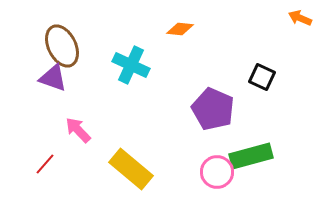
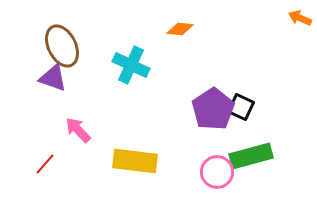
black square: moved 21 px left, 30 px down
purple pentagon: rotated 15 degrees clockwise
yellow rectangle: moved 4 px right, 8 px up; rotated 33 degrees counterclockwise
